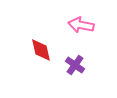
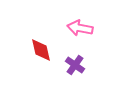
pink arrow: moved 1 px left, 3 px down
